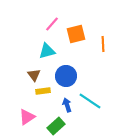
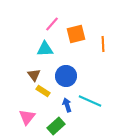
cyan triangle: moved 2 px left, 2 px up; rotated 12 degrees clockwise
yellow rectangle: rotated 40 degrees clockwise
cyan line: rotated 10 degrees counterclockwise
pink triangle: rotated 18 degrees counterclockwise
